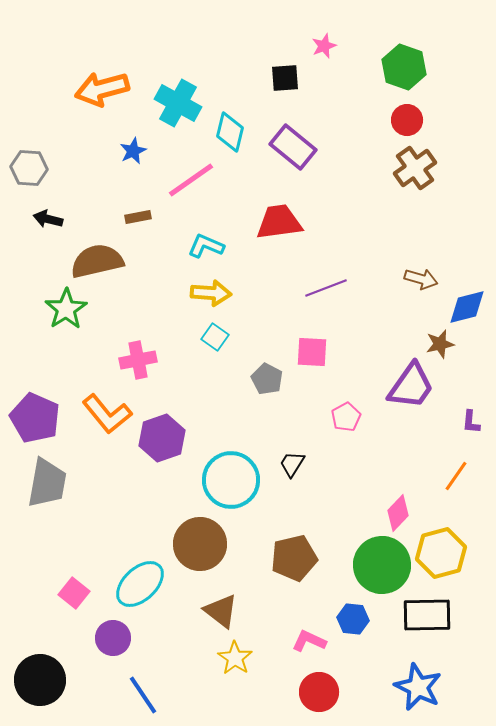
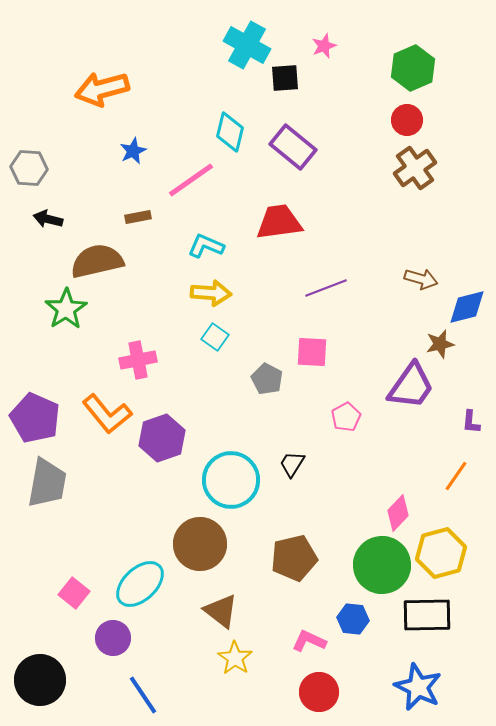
green hexagon at (404, 67): moved 9 px right, 1 px down; rotated 18 degrees clockwise
cyan cross at (178, 103): moved 69 px right, 58 px up
